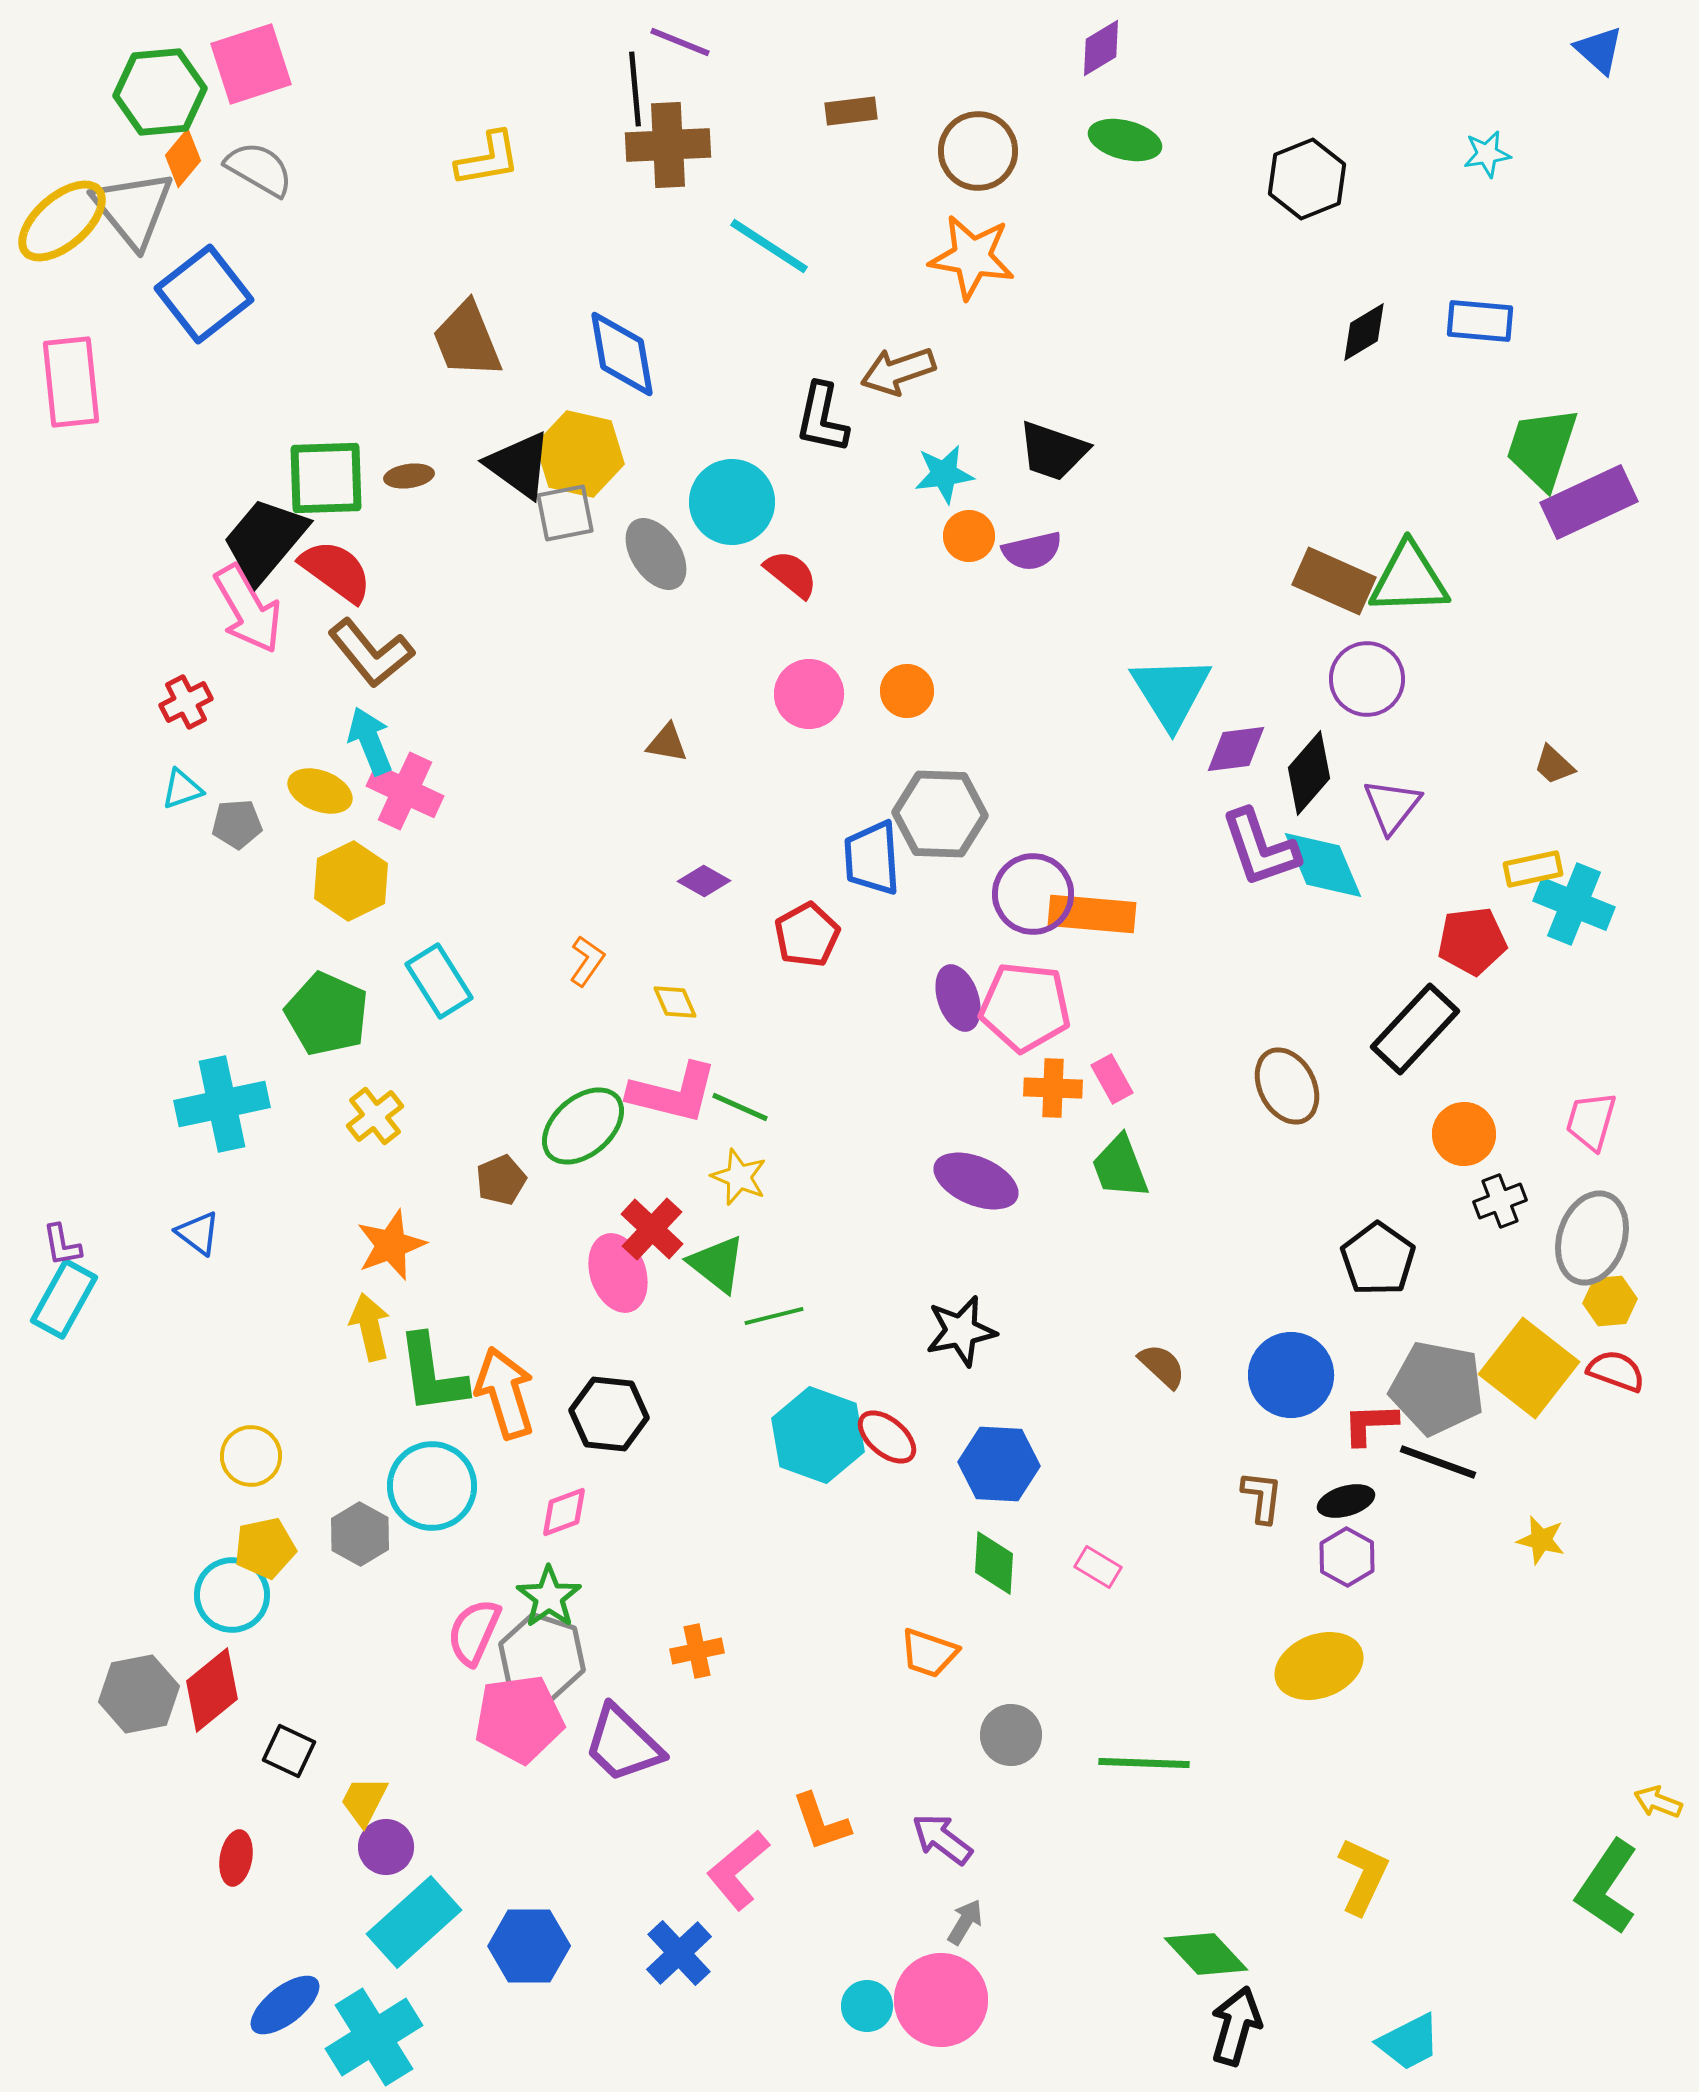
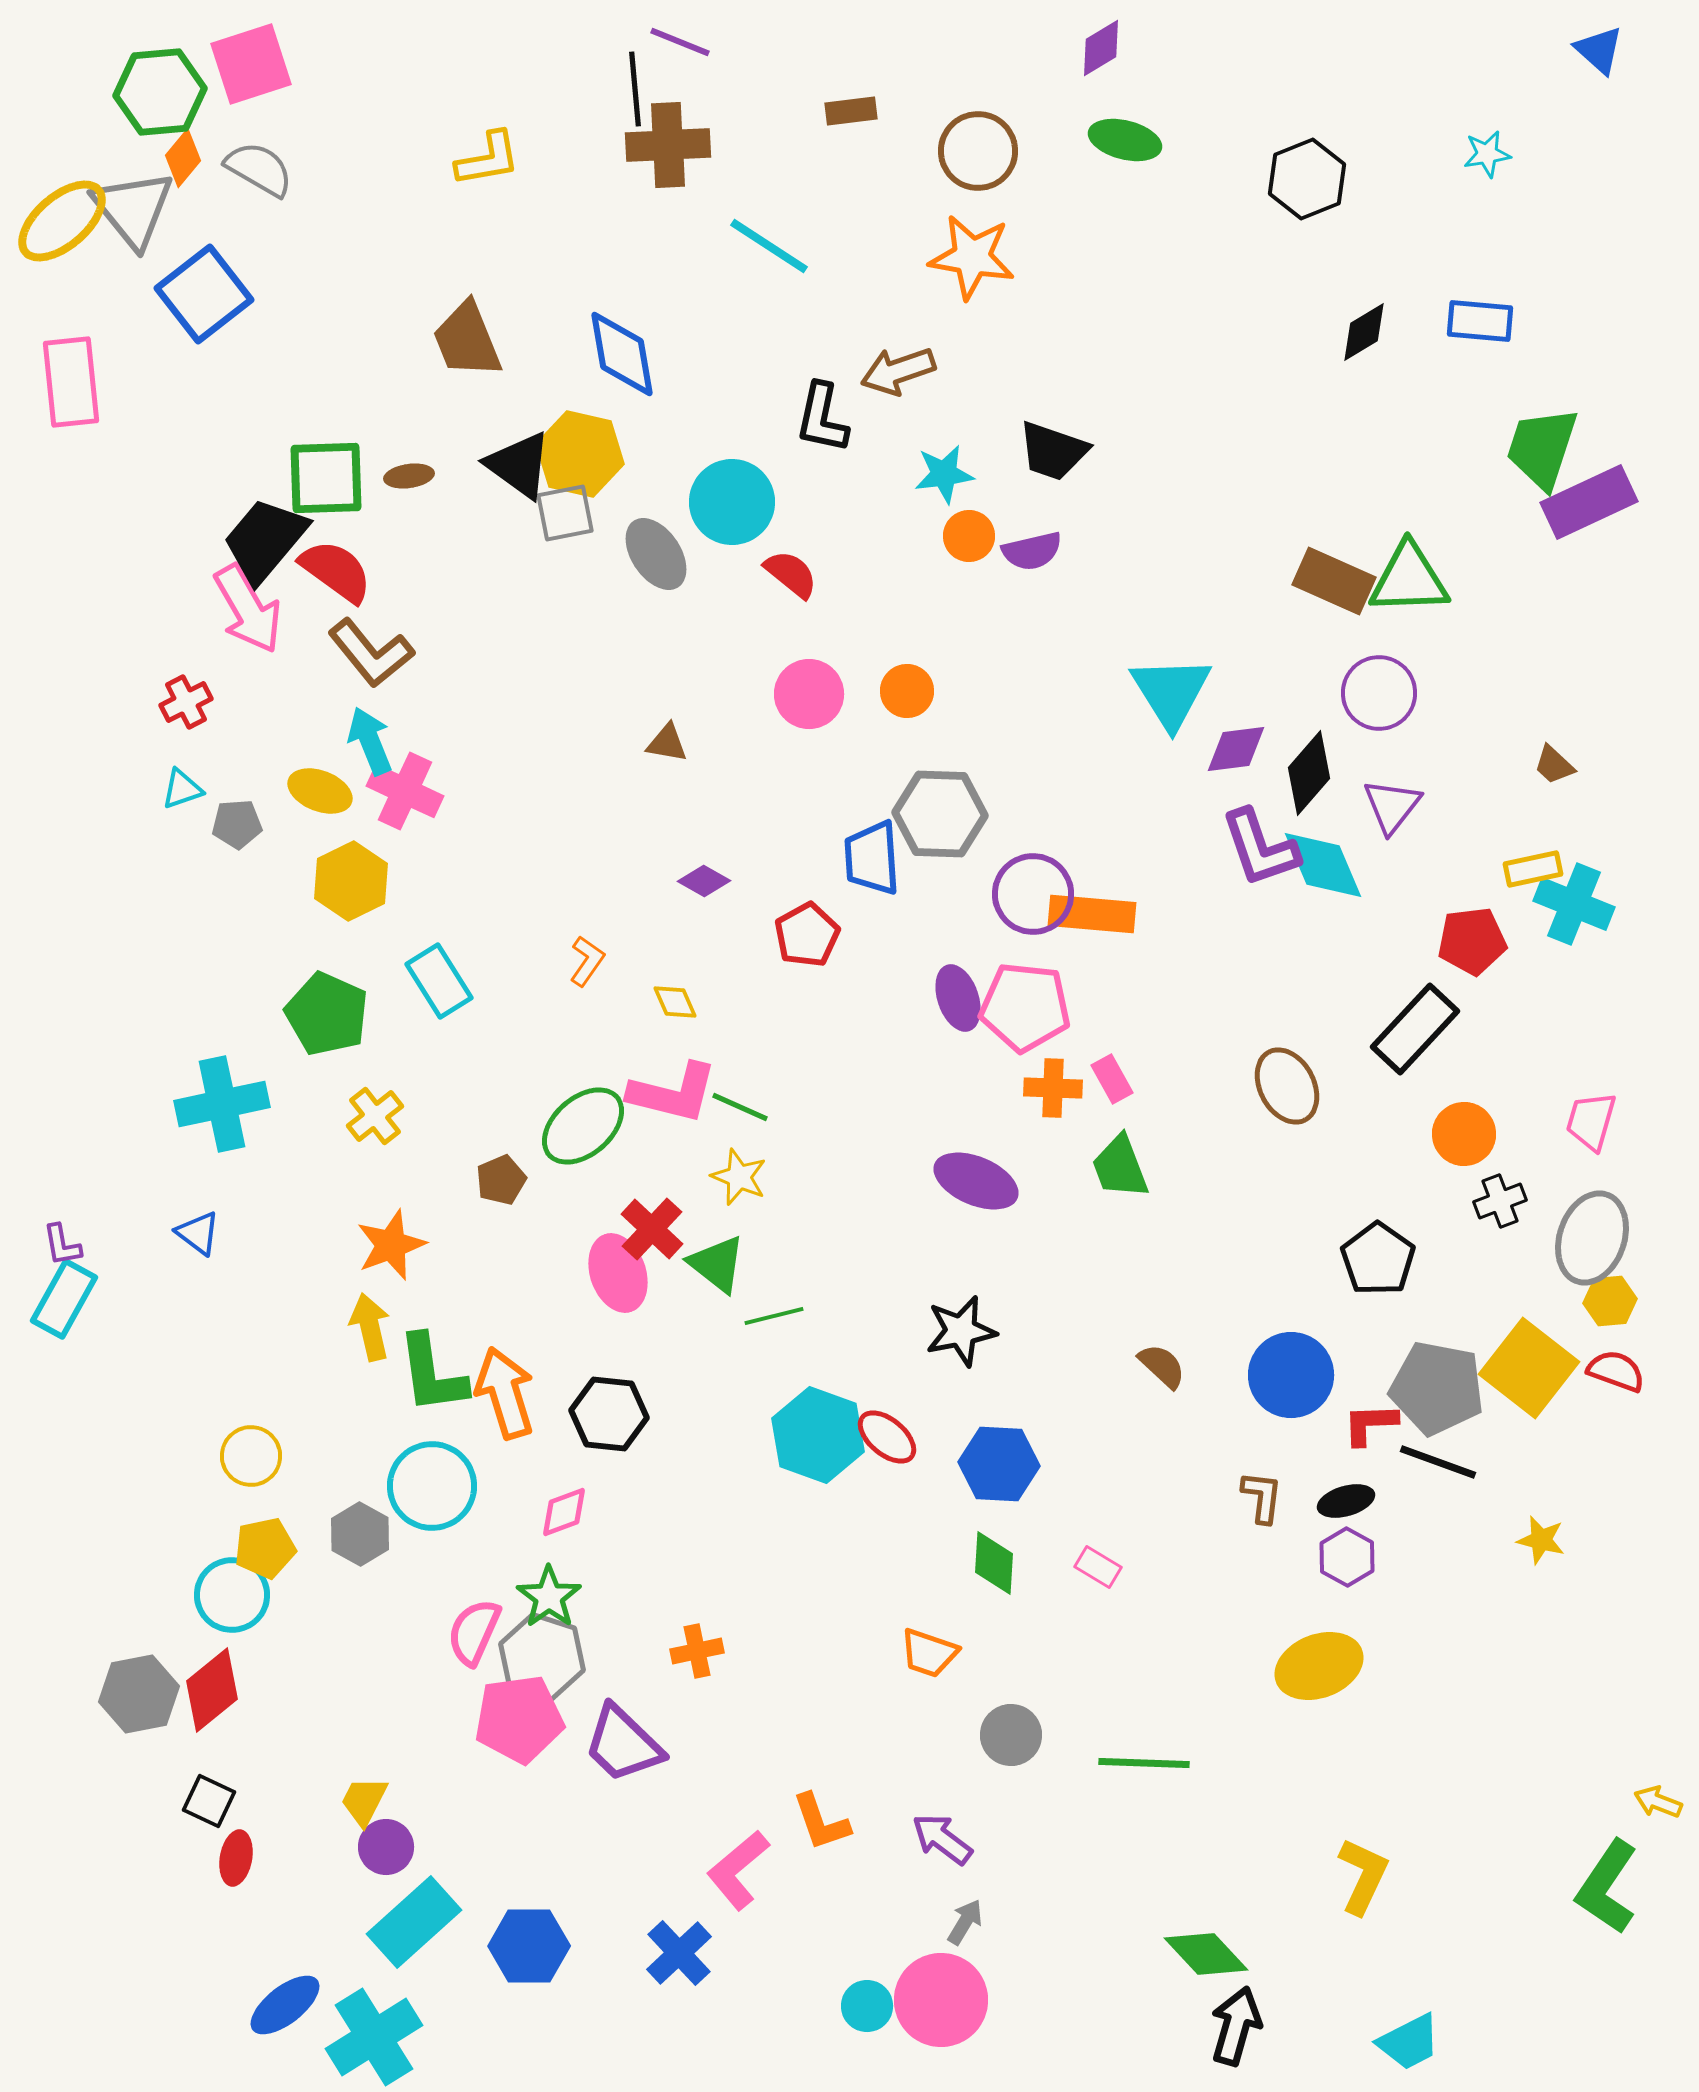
purple circle at (1367, 679): moved 12 px right, 14 px down
black square at (289, 1751): moved 80 px left, 50 px down
